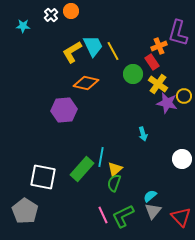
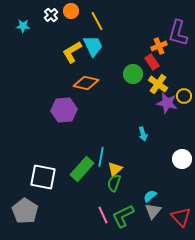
yellow line: moved 16 px left, 30 px up
